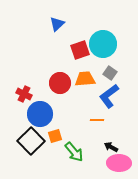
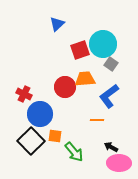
gray square: moved 1 px right, 9 px up
red circle: moved 5 px right, 4 px down
orange square: rotated 24 degrees clockwise
